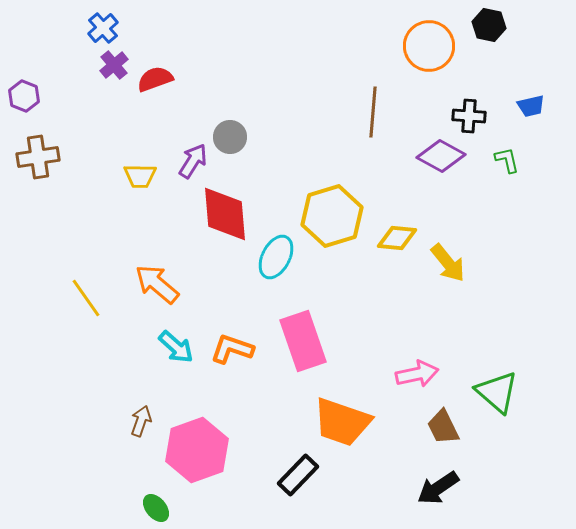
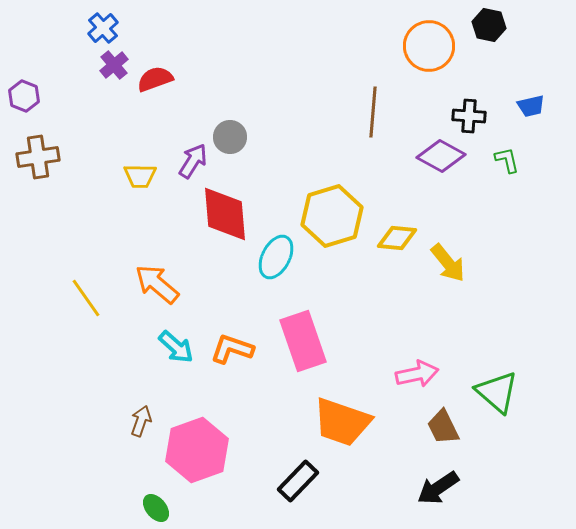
black rectangle: moved 6 px down
